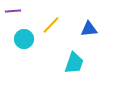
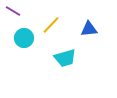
purple line: rotated 35 degrees clockwise
cyan circle: moved 1 px up
cyan trapezoid: moved 9 px left, 5 px up; rotated 55 degrees clockwise
